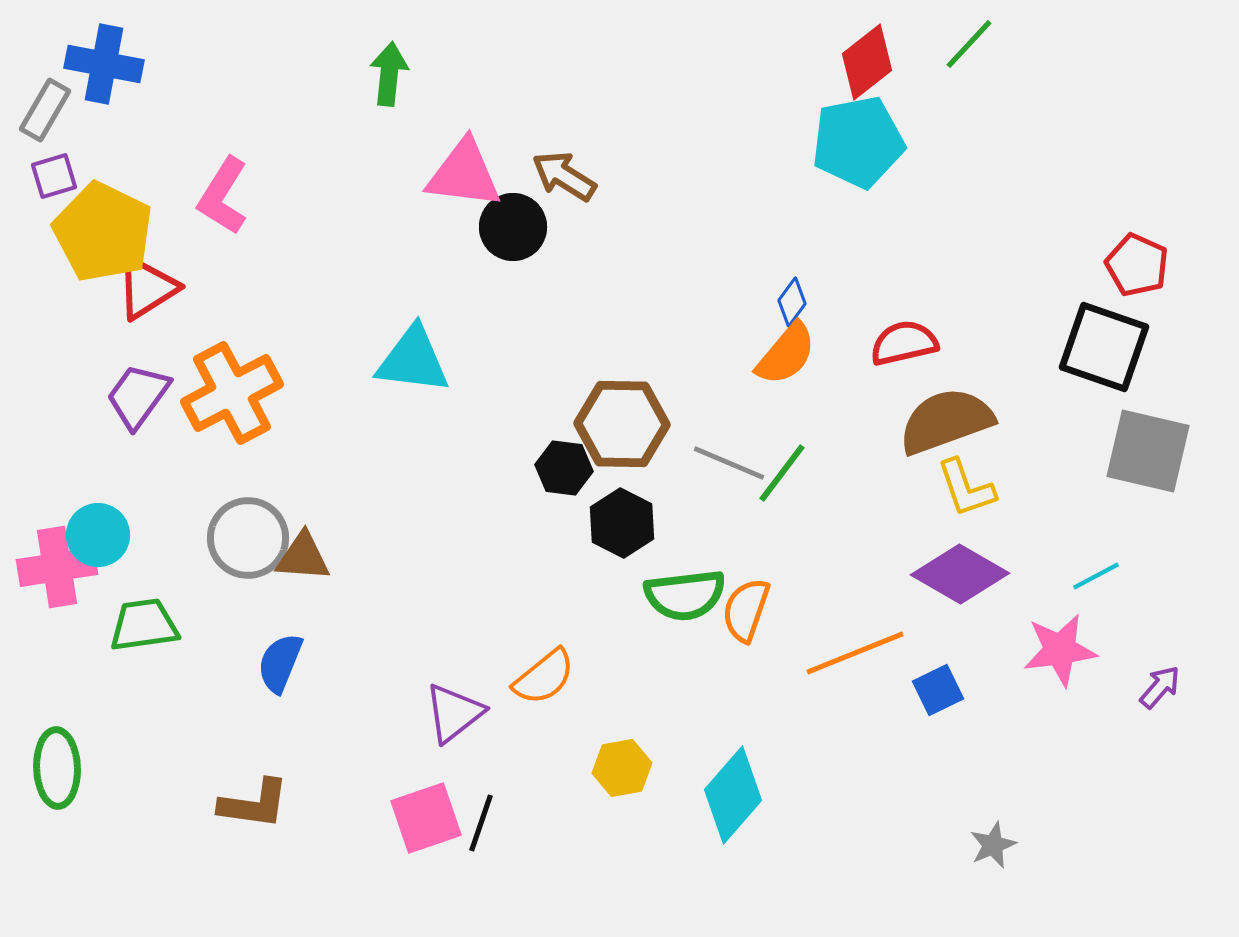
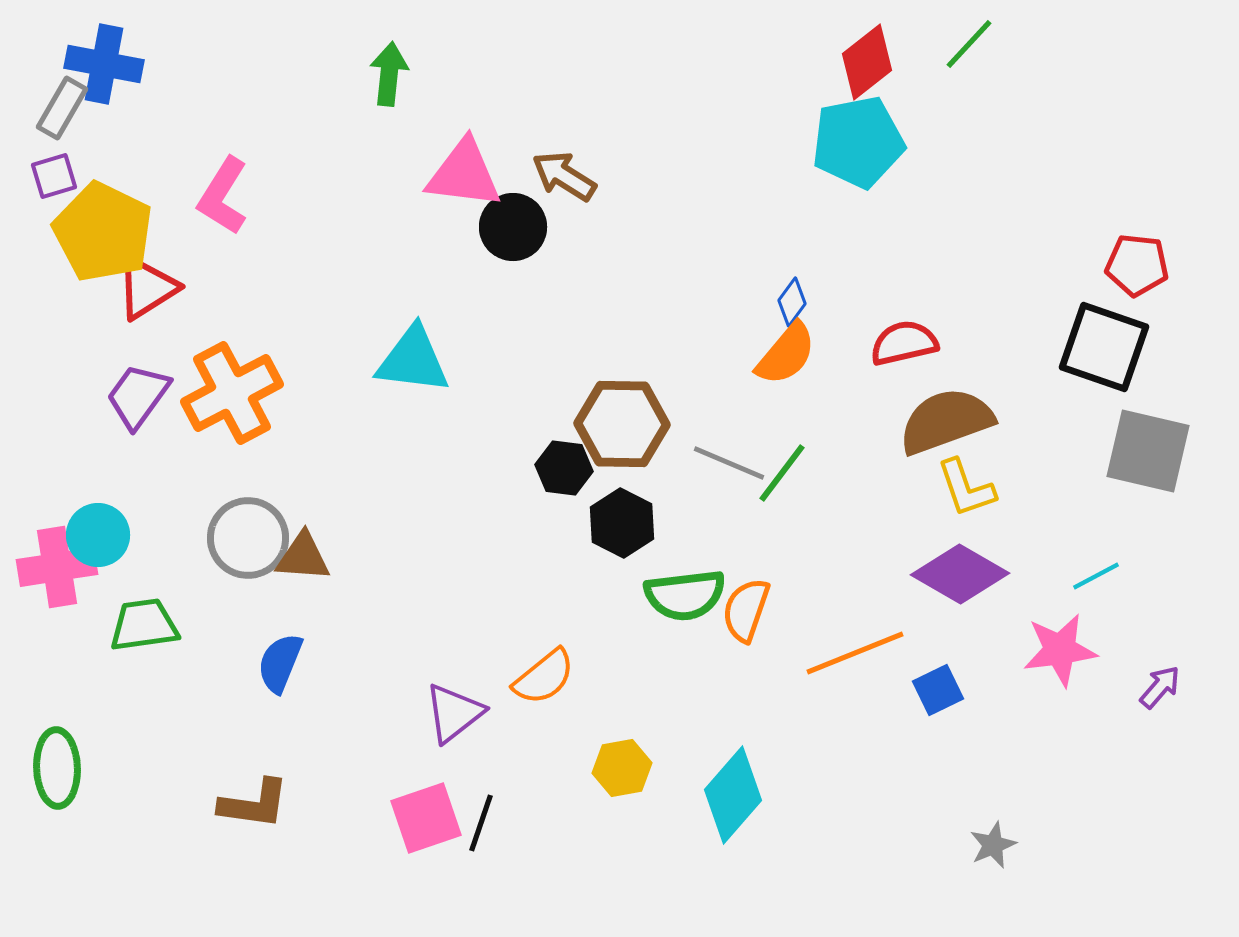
gray rectangle at (45, 110): moved 17 px right, 2 px up
red pentagon at (1137, 265): rotated 18 degrees counterclockwise
